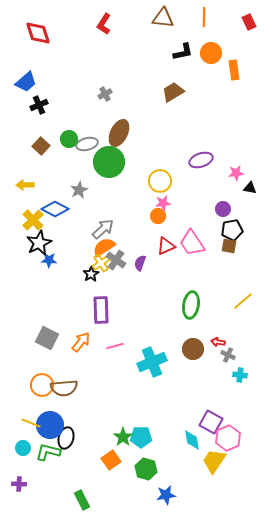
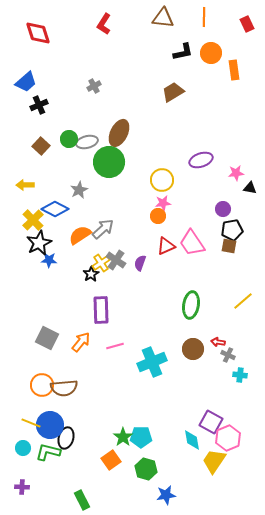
red rectangle at (249, 22): moved 2 px left, 2 px down
gray cross at (105, 94): moved 11 px left, 8 px up
gray ellipse at (87, 144): moved 2 px up
yellow circle at (160, 181): moved 2 px right, 1 px up
orange semicircle at (104, 247): moved 24 px left, 12 px up
purple cross at (19, 484): moved 3 px right, 3 px down
